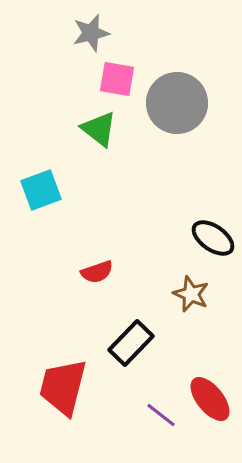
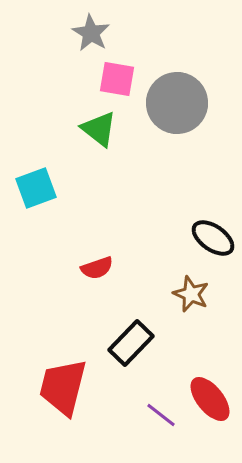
gray star: rotated 27 degrees counterclockwise
cyan square: moved 5 px left, 2 px up
red semicircle: moved 4 px up
